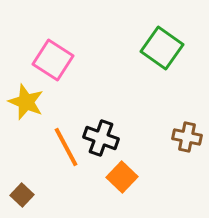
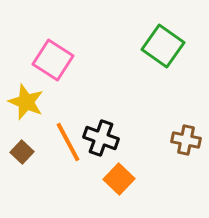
green square: moved 1 px right, 2 px up
brown cross: moved 1 px left, 3 px down
orange line: moved 2 px right, 5 px up
orange square: moved 3 px left, 2 px down
brown square: moved 43 px up
